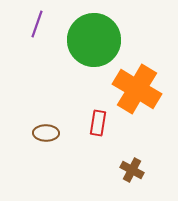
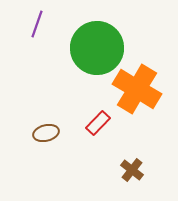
green circle: moved 3 px right, 8 px down
red rectangle: rotated 35 degrees clockwise
brown ellipse: rotated 15 degrees counterclockwise
brown cross: rotated 10 degrees clockwise
